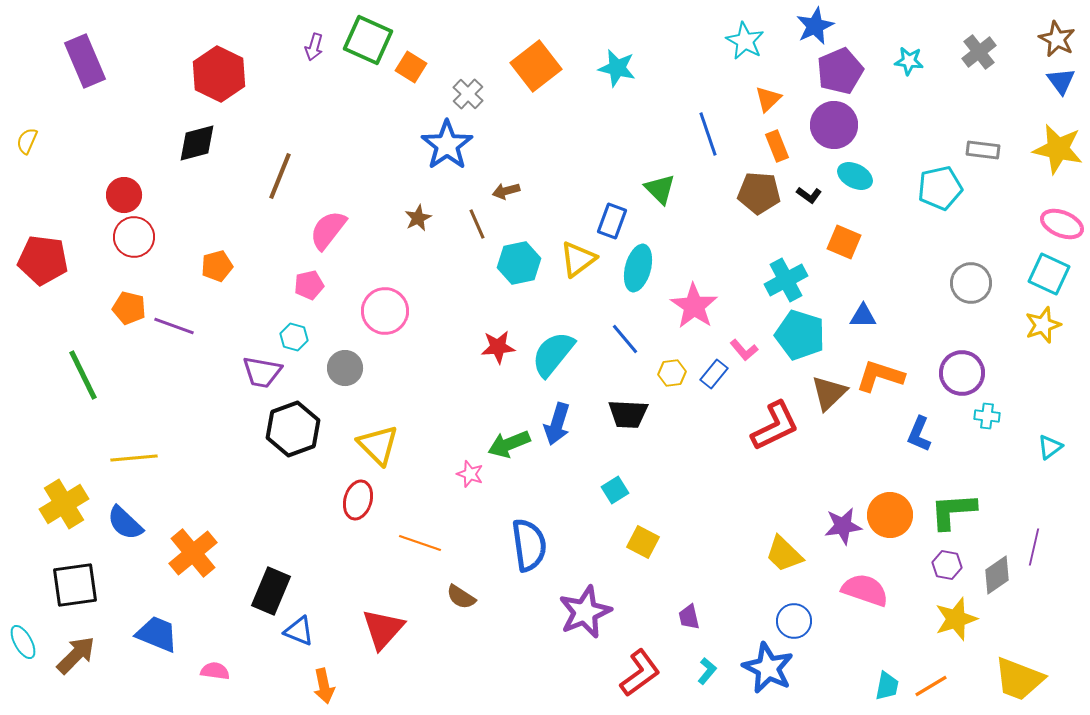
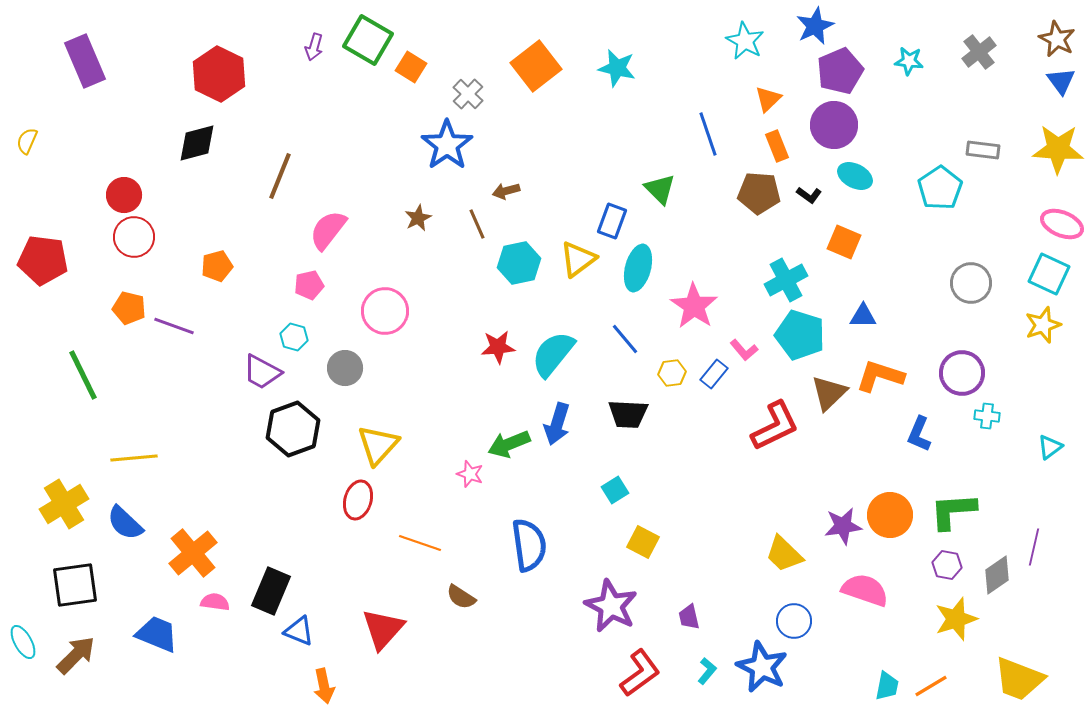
green square at (368, 40): rotated 6 degrees clockwise
yellow star at (1058, 149): rotated 9 degrees counterclockwise
cyan pentagon at (940, 188): rotated 21 degrees counterclockwise
purple trapezoid at (262, 372): rotated 18 degrees clockwise
yellow triangle at (378, 445): rotated 27 degrees clockwise
purple star at (585, 612): moved 26 px right, 6 px up; rotated 22 degrees counterclockwise
blue star at (768, 668): moved 6 px left, 1 px up
pink semicircle at (215, 671): moved 69 px up
